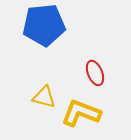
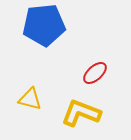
red ellipse: rotated 70 degrees clockwise
yellow triangle: moved 14 px left, 2 px down
